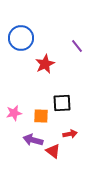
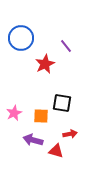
purple line: moved 11 px left
black square: rotated 12 degrees clockwise
pink star: rotated 14 degrees counterclockwise
red triangle: moved 3 px right; rotated 21 degrees counterclockwise
